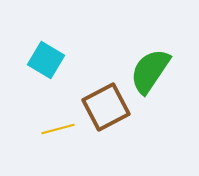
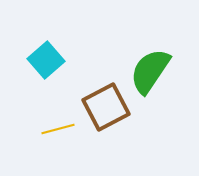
cyan square: rotated 18 degrees clockwise
